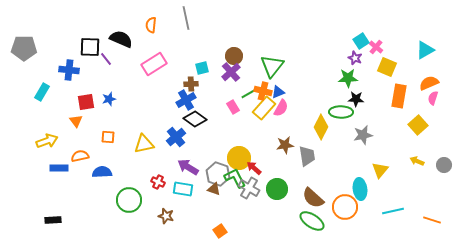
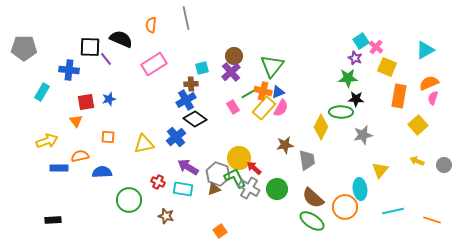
gray trapezoid at (307, 156): moved 4 px down
brown triangle at (214, 189): rotated 40 degrees counterclockwise
